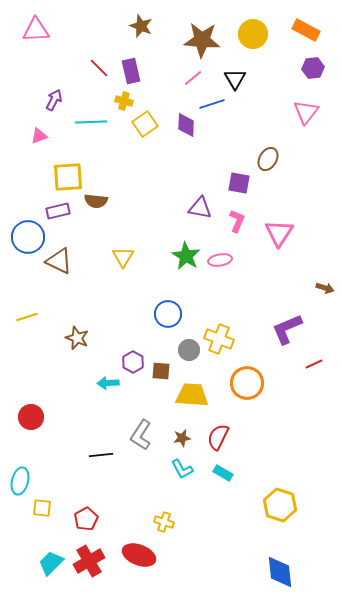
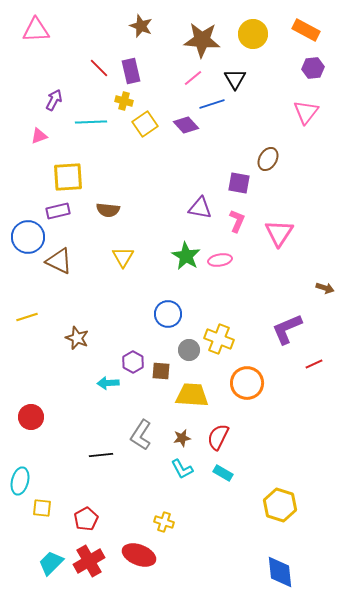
purple diamond at (186, 125): rotated 45 degrees counterclockwise
brown semicircle at (96, 201): moved 12 px right, 9 px down
